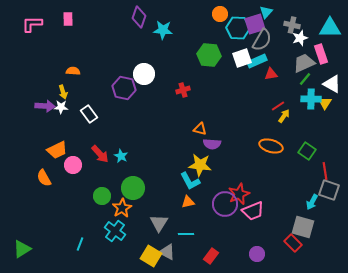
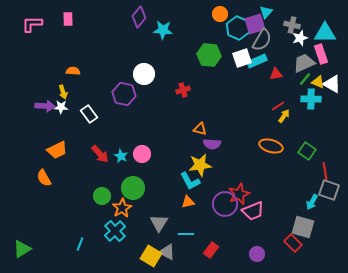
purple diamond at (139, 17): rotated 20 degrees clockwise
cyan hexagon at (238, 28): rotated 20 degrees clockwise
cyan triangle at (330, 28): moved 5 px left, 5 px down
red triangle at (271, 74): moved 5 px right
purple hexagon at (124, 88): moved 6 px down
yellow triangle at (325, 103): moved 7 px left, 21 px up; rotated 40 degrees counterclockwise
pink circle at (73, 165): moved 69 px right, 11 px up
yellow star at (200, 165): rotated 15 degrees counterclockwise
cyan cross at (115, 231): rotated 10 degrees clockwise
red rectangle at (211, 256): moved 6 px up
